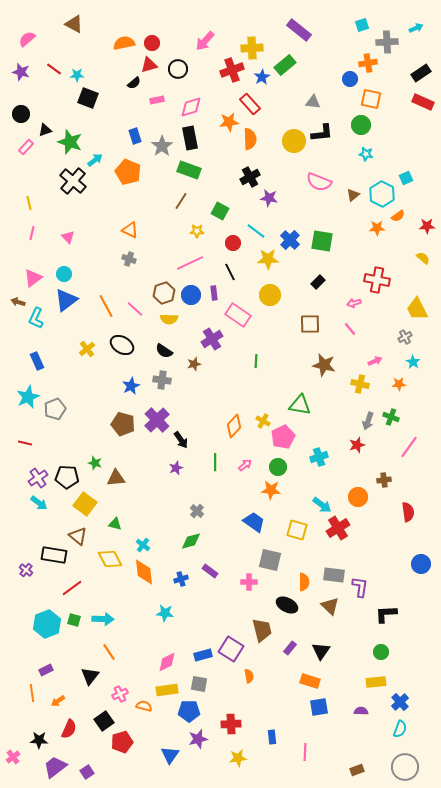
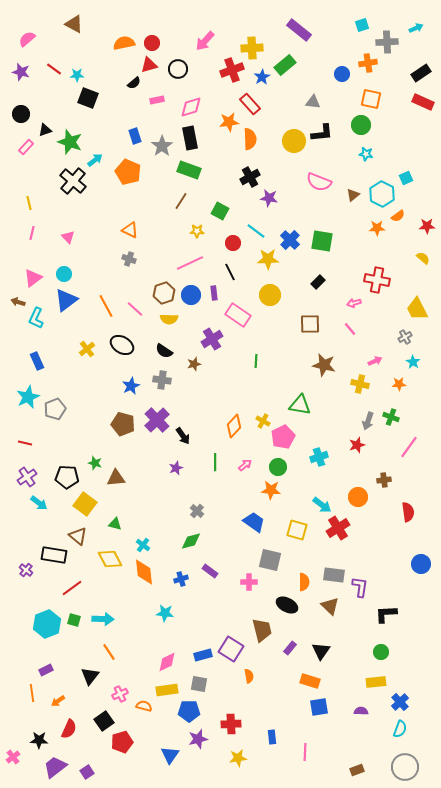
blue circle at (350, 79): moved 8 px left, 5 px up
black arrow at (181, 440): moved 2 px right, 4 px up
purple cross at (38, 478): moved 11 px left, 1 px up
